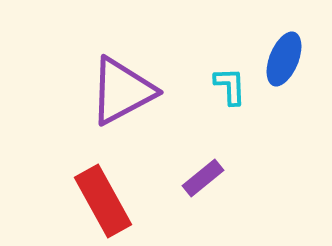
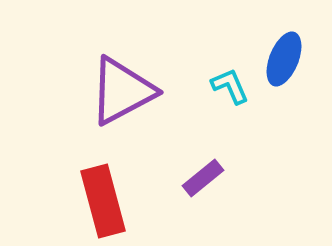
cyan L-shape: rotated 21 degrees counterclockwise
red rectangle: rotated 14 degrees clockwise
